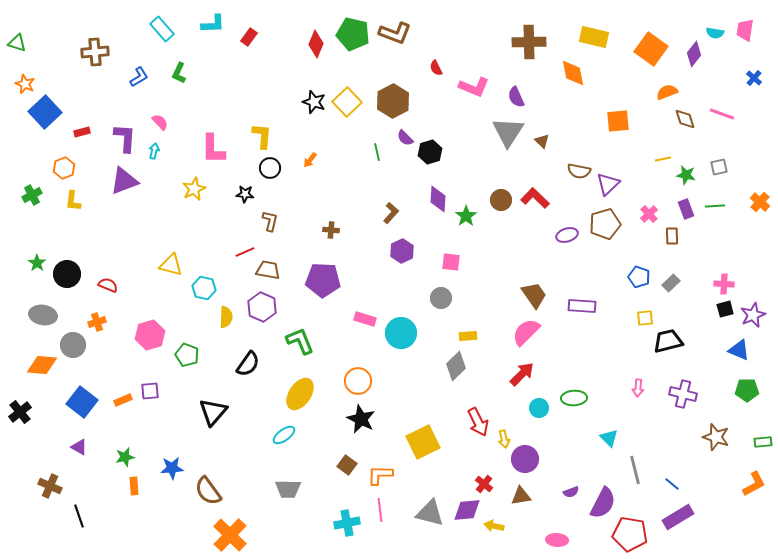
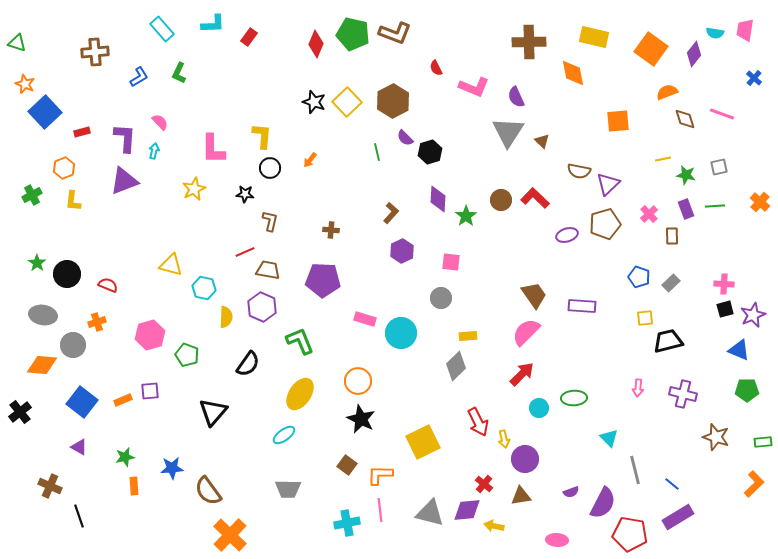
orange L-shape at (754, 484): rotated 16 degrees counterclockwise
